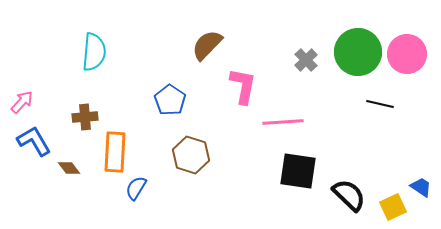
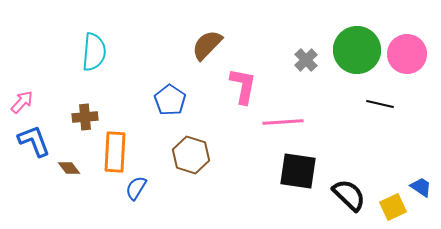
green circle: moved 1 px left, 2 px up
blue L-shape: rotated 9 degrees clockwise
